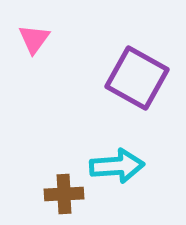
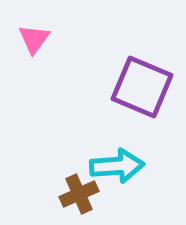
purple square: moved 5 px right, 9 px down; rotated 6 degrees counterclockwise
brown cross: moved 15 px right; rotated 21 degrees counterclockwise
